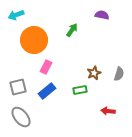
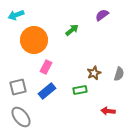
purple semicircle: rotated 48 degrees counterclockwise
green arrow: rotated 16 degrees clockwise
